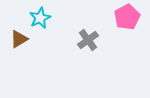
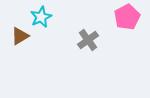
cyan star: moved 1 px right, 1 px up
brown triangle: moved 1 px right, 3 px up
